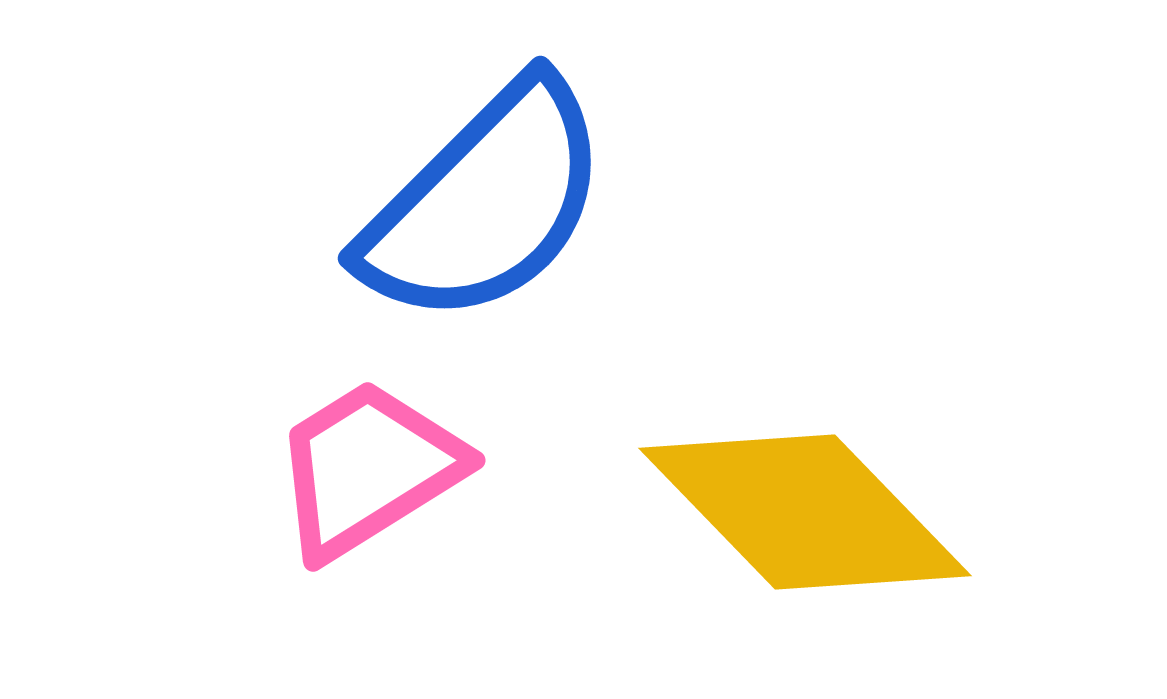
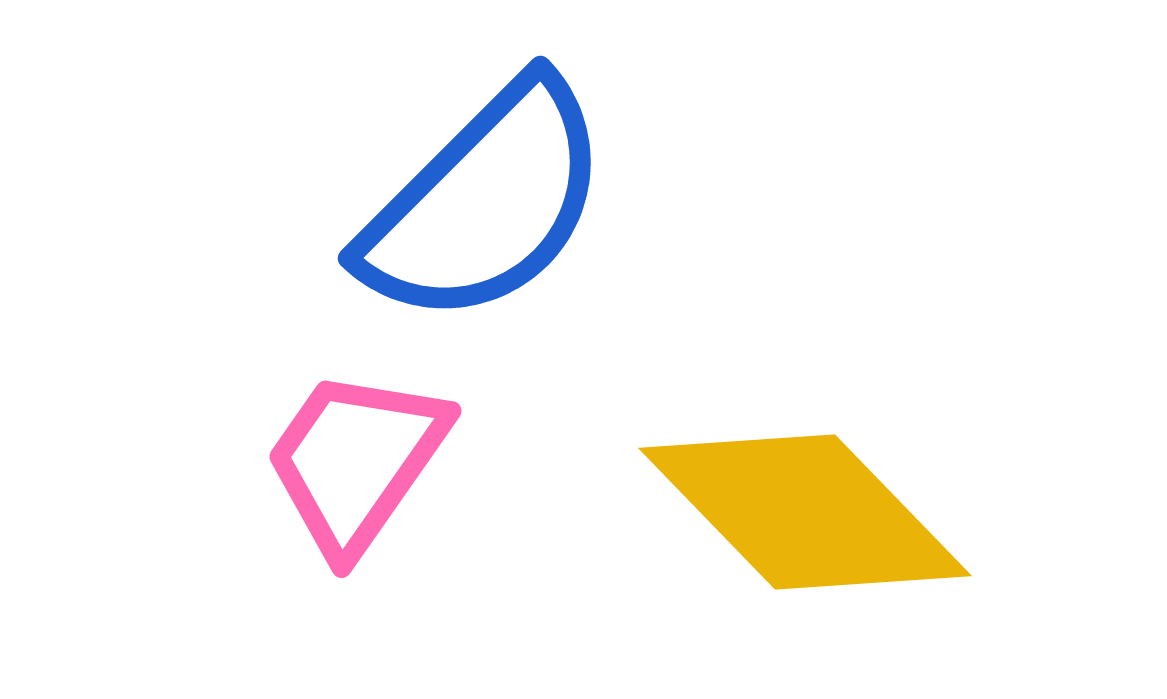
pink trapezoid: moved 12 px left, 8 px up; rotated 23 degrees counterclockwise
